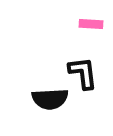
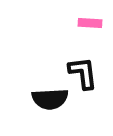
pink rectangle: moved 1 px left, 1 px up
